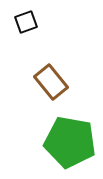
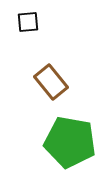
black square: moved 2 px right; rotated 15 degrees clockwise
